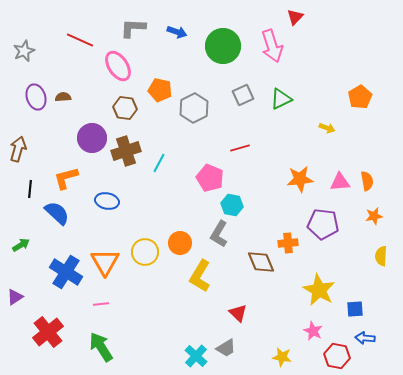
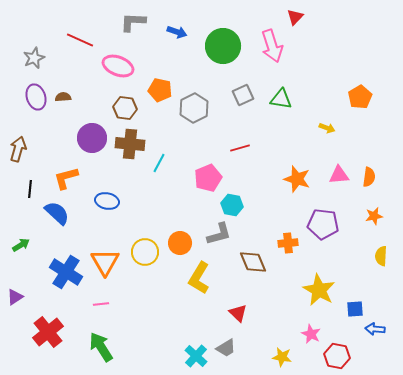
gray L-shape at (133, 28): moved 6 px up
gray star at (24, 51): moved 10 px right, 7 px down
pink ellipse at (118, 66): rotated 36 degrees counterclockwise
green triangle at (281, 99): rotated 35 degrees clockwise
brown cross at (126, 151): moved 4 px right, 7 px up; rotated 24 degrees clockwise
pink pentagon at (210, 178): moved 2 px left; rotated 28 degrees clockwise
orange star at (300, 179): moved 3 px left; rotated 24 degrees clockwise
orange semicircle at (367, 181): moved 2 px right, 4 px up; rotated 18 degrees clockwise
pink triangle at (340, 182): moved 1 px left, 7 px up
gray L-shape at (219, 234): rotated 136 degrees counterclockwise
brown diamond at (261, 262): moved 8 px left
yellow L-shape at (200, 276): moved 1 px left, 2 px down
pink star at (313, 331): moved 2 px left, 3 px down
blue arrow at (365, 338): moved 10 px right, 9 px up
